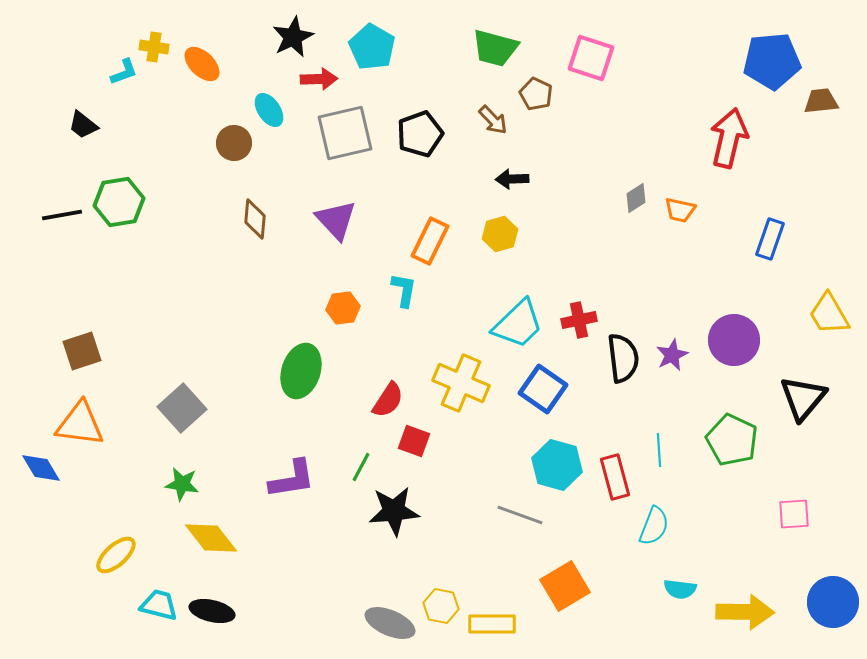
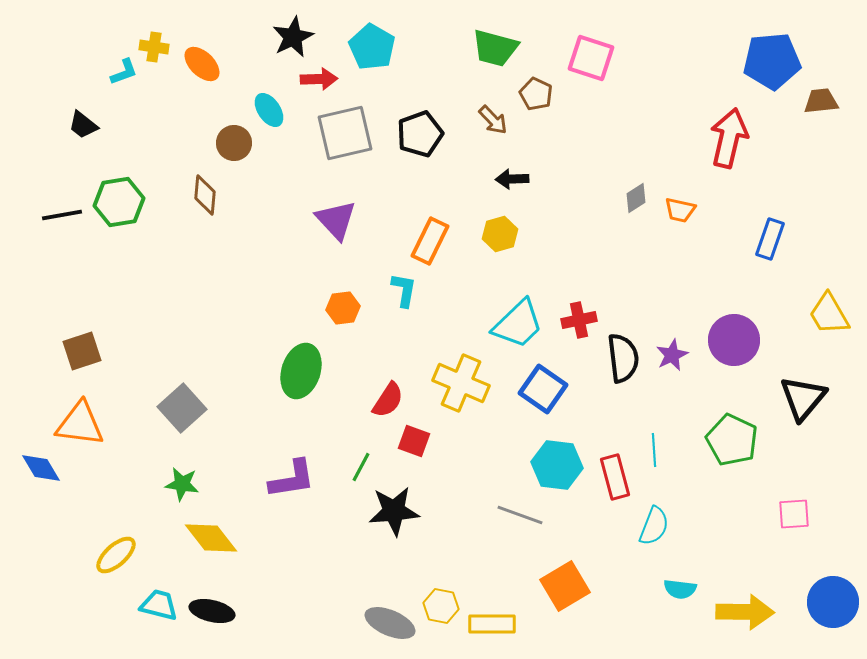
brown diamond at (255, 219): moved 50 px left, 24 px up
cyan line at (659, 450): moved 5 px left
cyan hexagon at (557, 465): rotated 9 degrees counterclockwise
